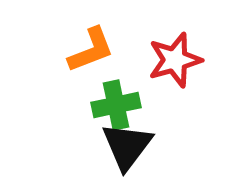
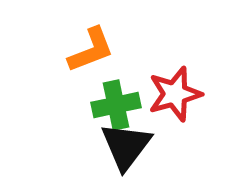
red star: moved 34 px down
black triangle: moved 1 px left
